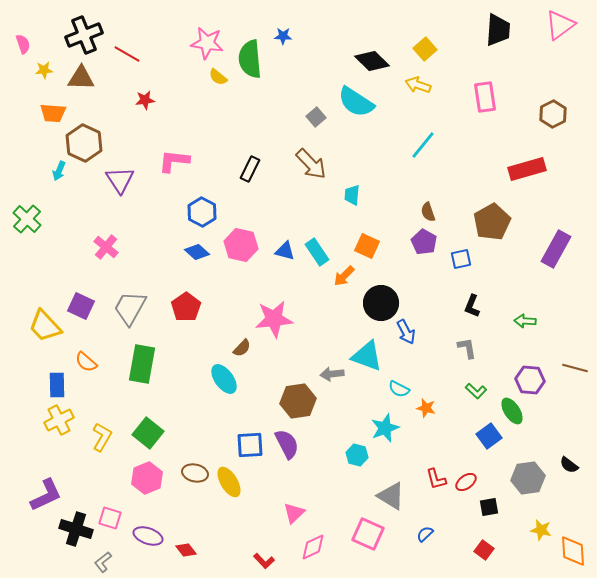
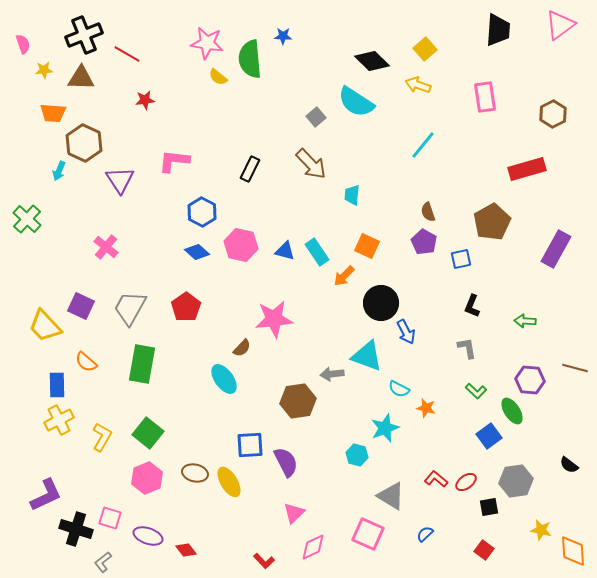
purple semicircle at (287, 444): moved 1 px left, 18 px down
gray hexagon at (528, 478): moved 12 px left, 3 px down
red L-shape at (436, 479): rotated 145 degrees clockwise
